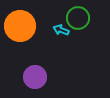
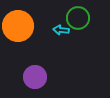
orange circle: moved 2 px left
cyan arrow: rotated 14 degrees counterclockwise
